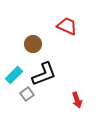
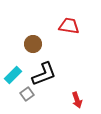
red trapezoid: moved 2 px right; rotated 15 degrees counterclockwise
cyan rectangle: moved 1 px left
